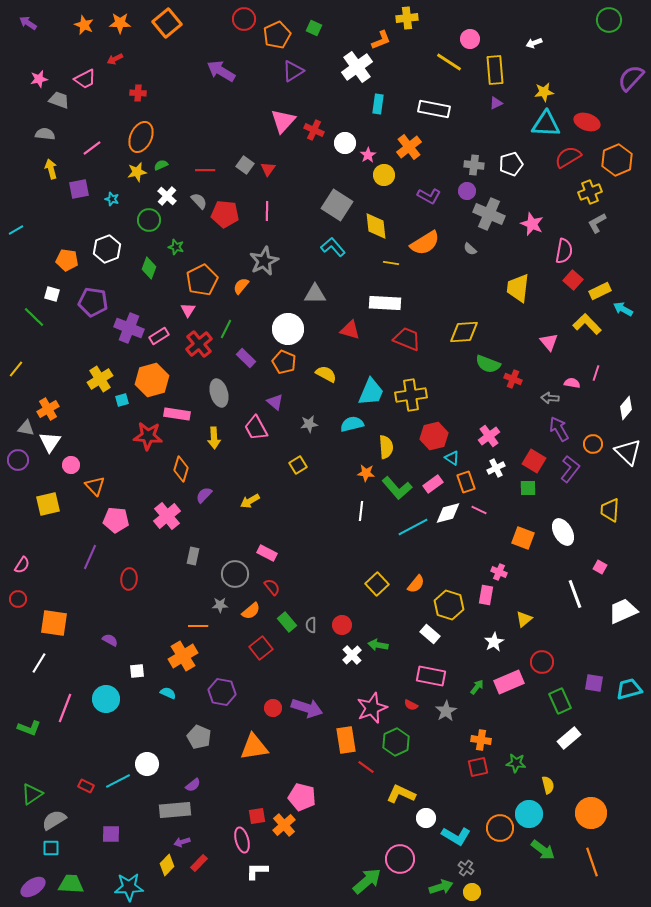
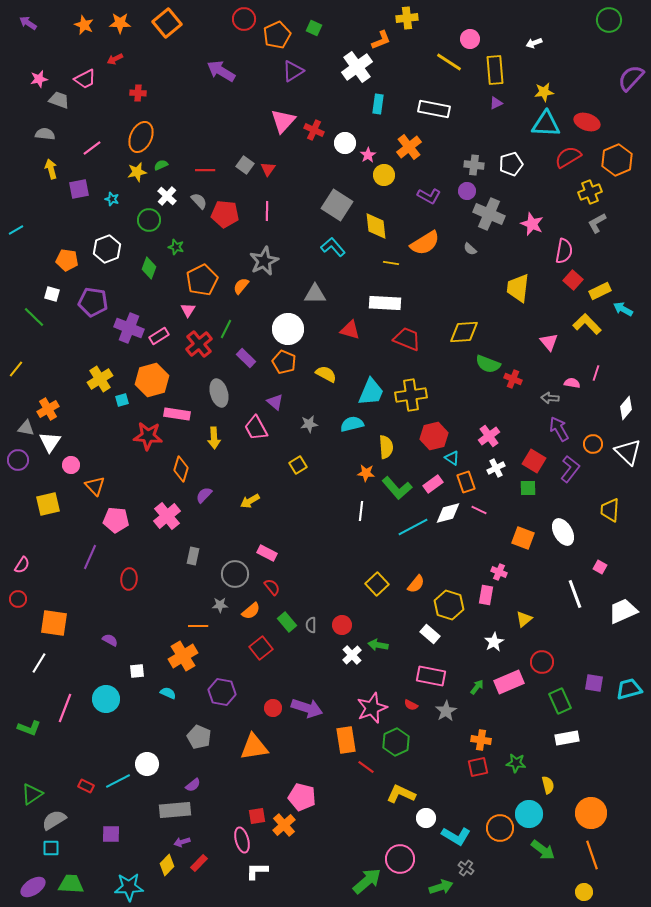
white rectangle at (569, 738): moved 2 px left; rotated 30 degrees clockwise
orange line at (592, 862): moved 7 px up
yellow circle at (472, 892): moved 112 px right
